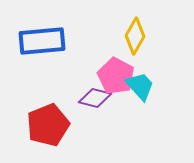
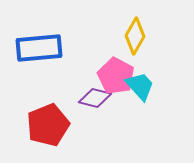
blue rectangle: moved 3 px left, 7 px down
